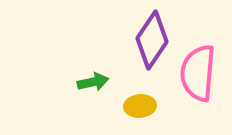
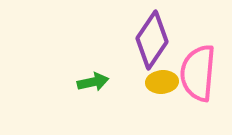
yellow ellipse: moved 22 px right, 24 px up
